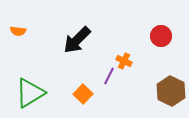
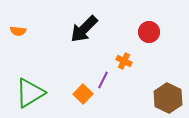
red circle: moved 12 px left, 4 px up
black arrow: moved 7 px right, 11 px up
purple line: moved 6 px left, 4 px down
brown hexagon: moved 3 px left, 7 px down
